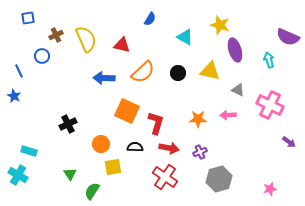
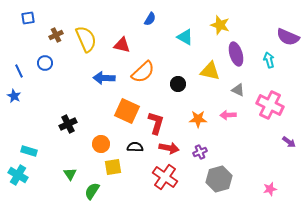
purple ellipse: moved 1 px right, 4 px down
blue circle: moved 3 px right, 7 px down
black circle: moved 11 px down
